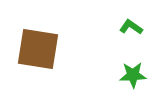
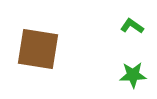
green L-shape: moved 1 px right, 1 px up
